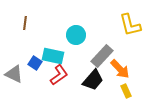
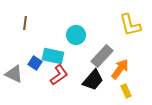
orange arrow: rotated 100 degrees counterclockwise
